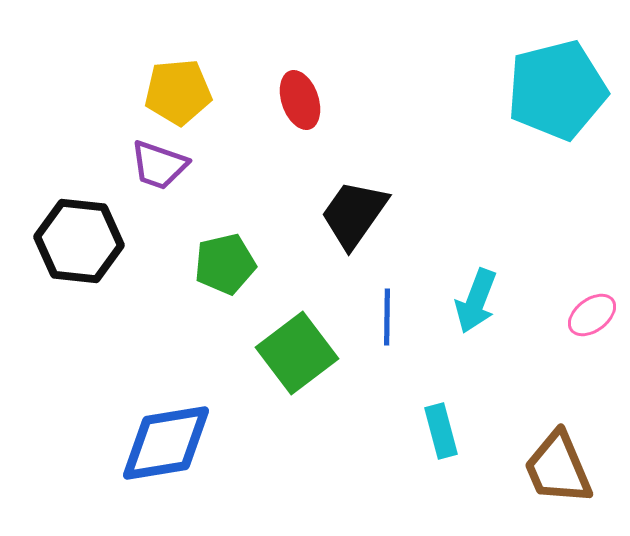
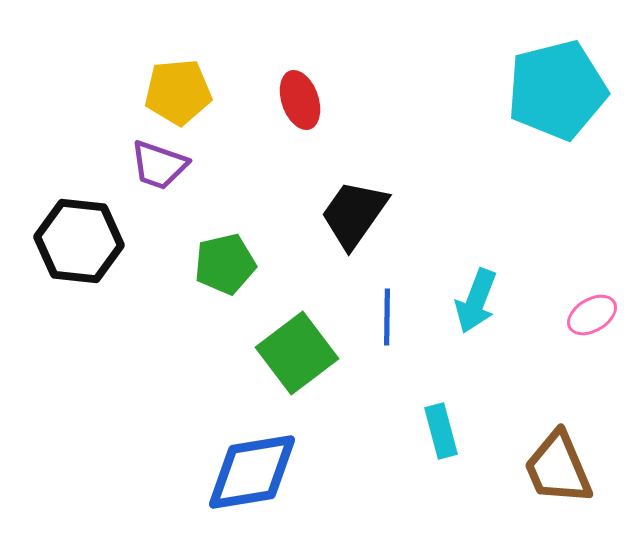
pink ellipse: rotated 6 degrees clockwise
blue diamond: moved 86 px right, 29 px down
